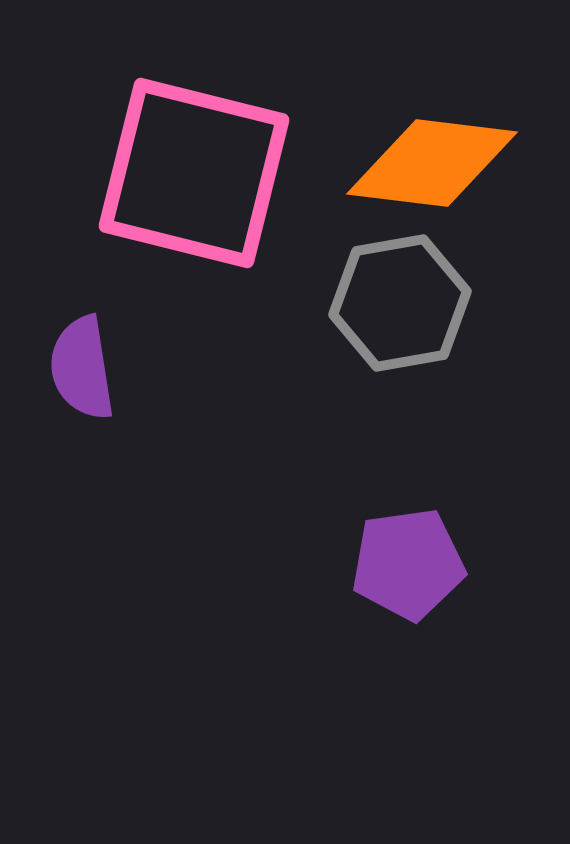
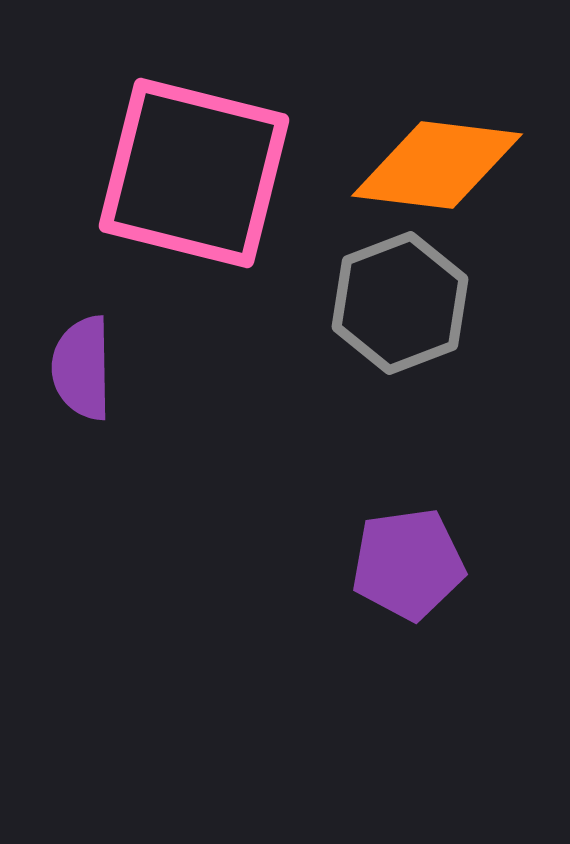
orange diamond: moved 5 px right, 2 px down
gray hexagon: rotated 11 degrees counterclockwise
purple semicircle: rotated 8 degrees clockwise
